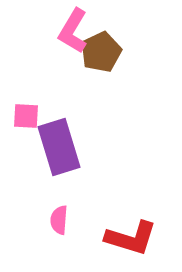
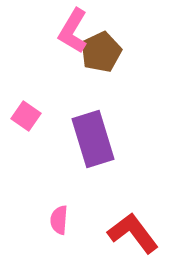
pink square: rotated 32 degrees clockwise
purple rectangle: moved 34 px right, 8 px up
red L-shape: moved 2 px right, 5 px up; rotated 144 degrees counterclockwise
